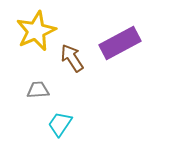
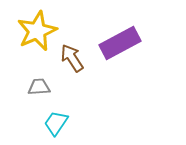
yellow star: moved 1 px right
gray trapezoid: moved 1 px right, 3 px up
cyan trapezoid: moved 4 px left, 1 px up
